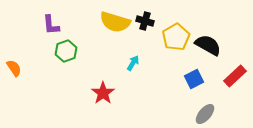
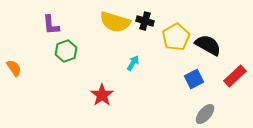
red star: moved 1 px left, 2 px down
